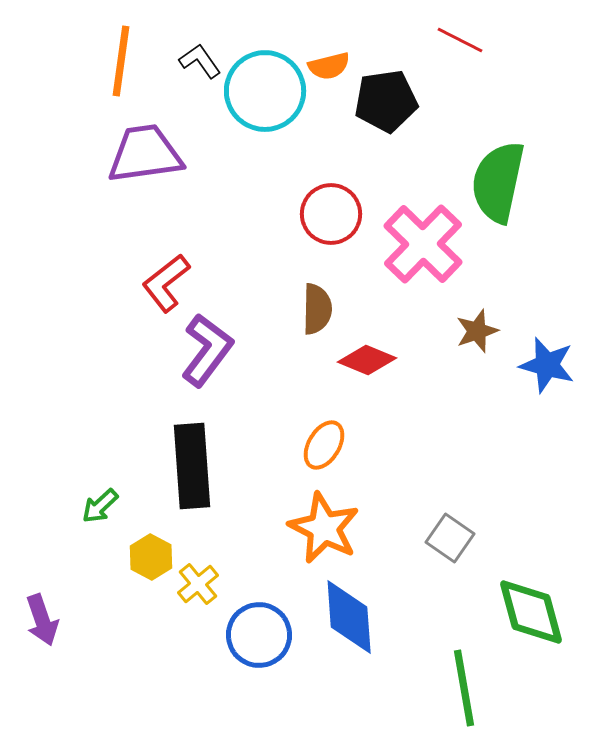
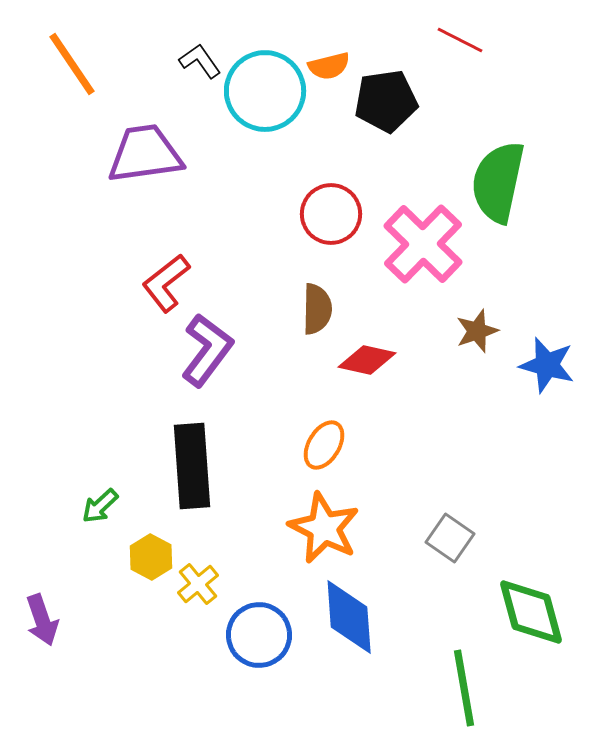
orange line: moved 49 px left, 3 px down; rotated 42 degrees counterclockwise
red diamond: rotated 10 degrees counterclockwise
